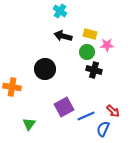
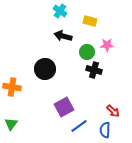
yellow rectangle: moved 13 px up
blue line: moved 7 px left, 10 px down; rotated 12 degrees counterclockwise
green triangle: moved 18 px left
blue semicircle: moved 2 px right, 1 px down; rotated 21 degrees counterclockwise
